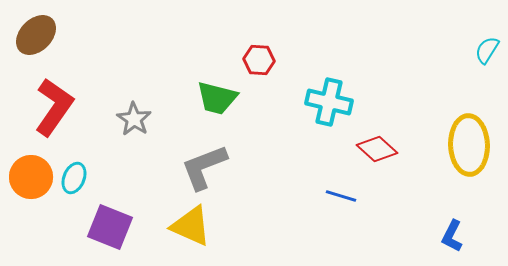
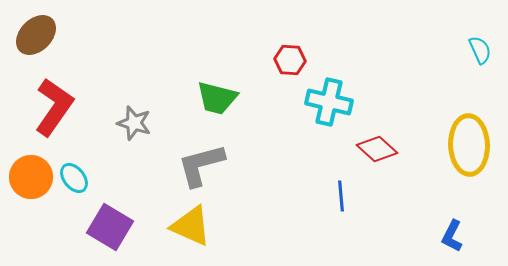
cyan semicircle: moved 7 px left; rotated 124 degrees clockwise
red hexagon: moved 31 px right
gray star: moved 4 px down; rotated 16 degrees counterclockwise
gray L-shape: moved 3 px left, 2 px up; rotated 6 degrees clockwise
cyan ellipse: rotated 60 degrees counterclockwise
blue line: rotated 68 degrees clockwise
purple square: rotated 9 degrees clockwise
